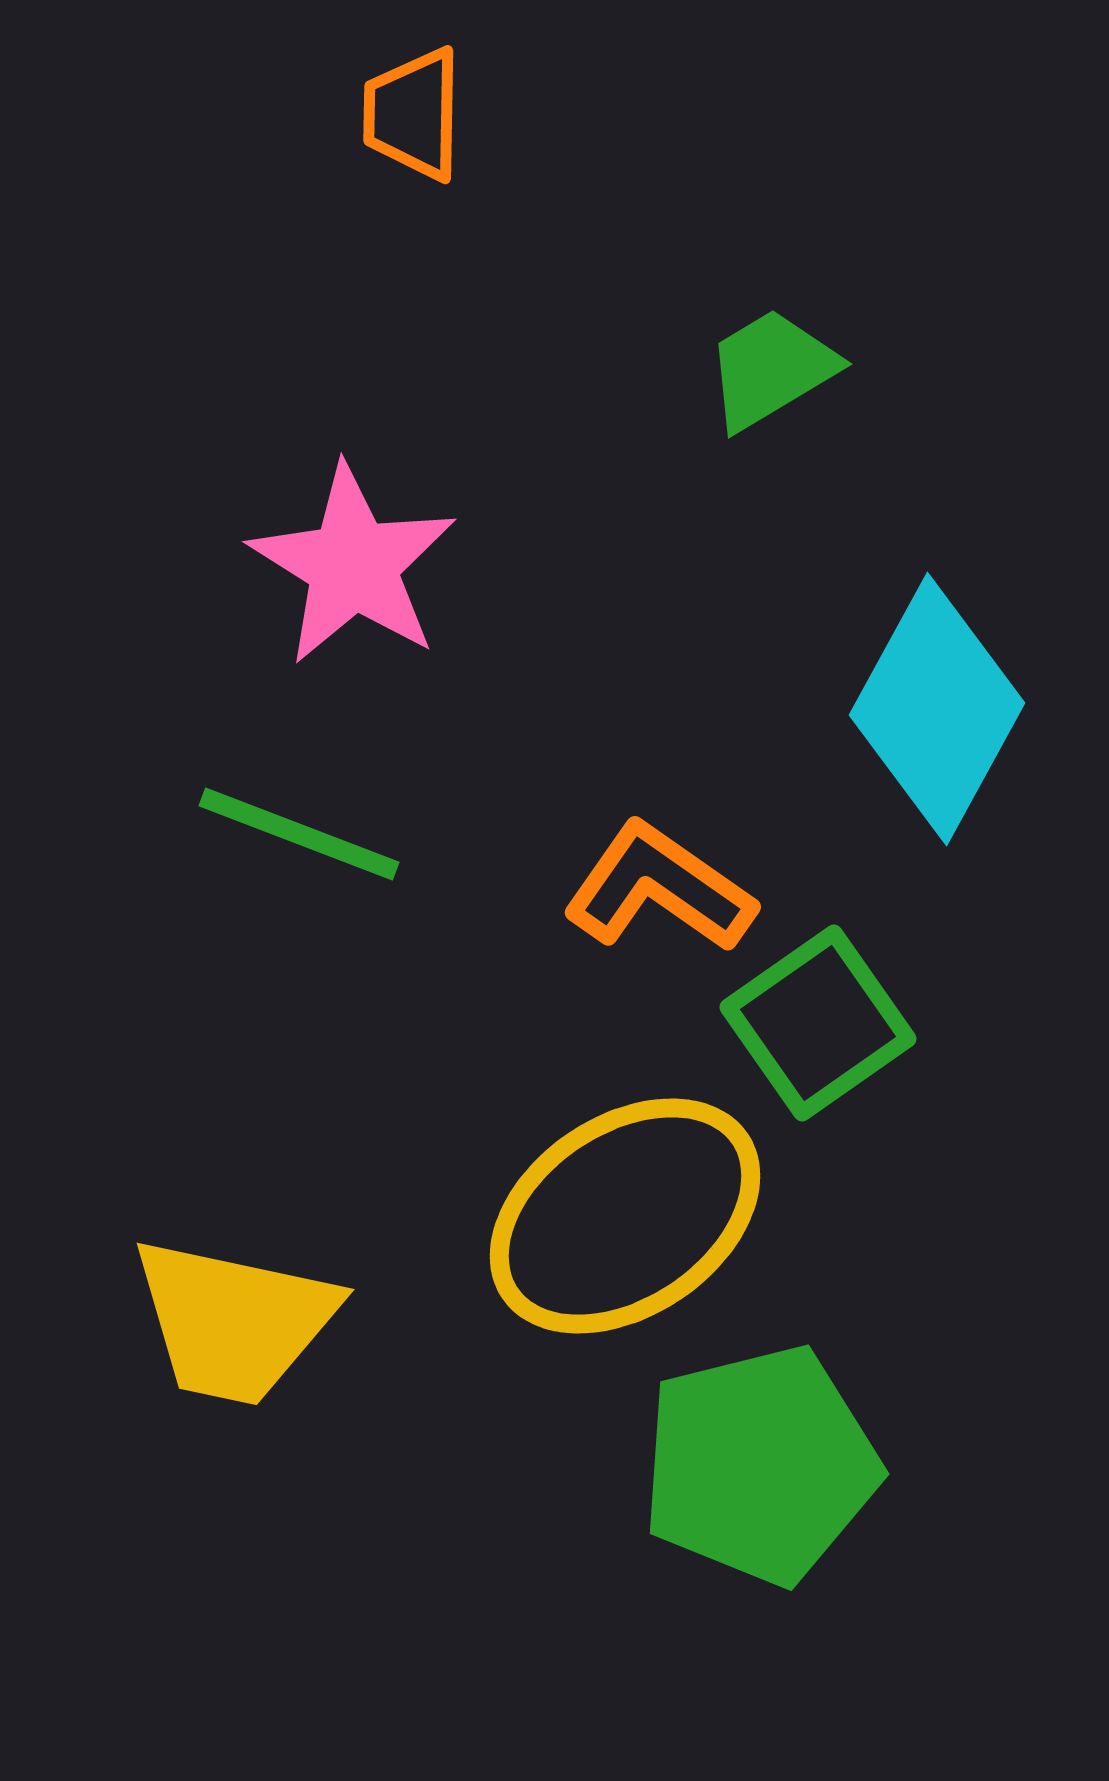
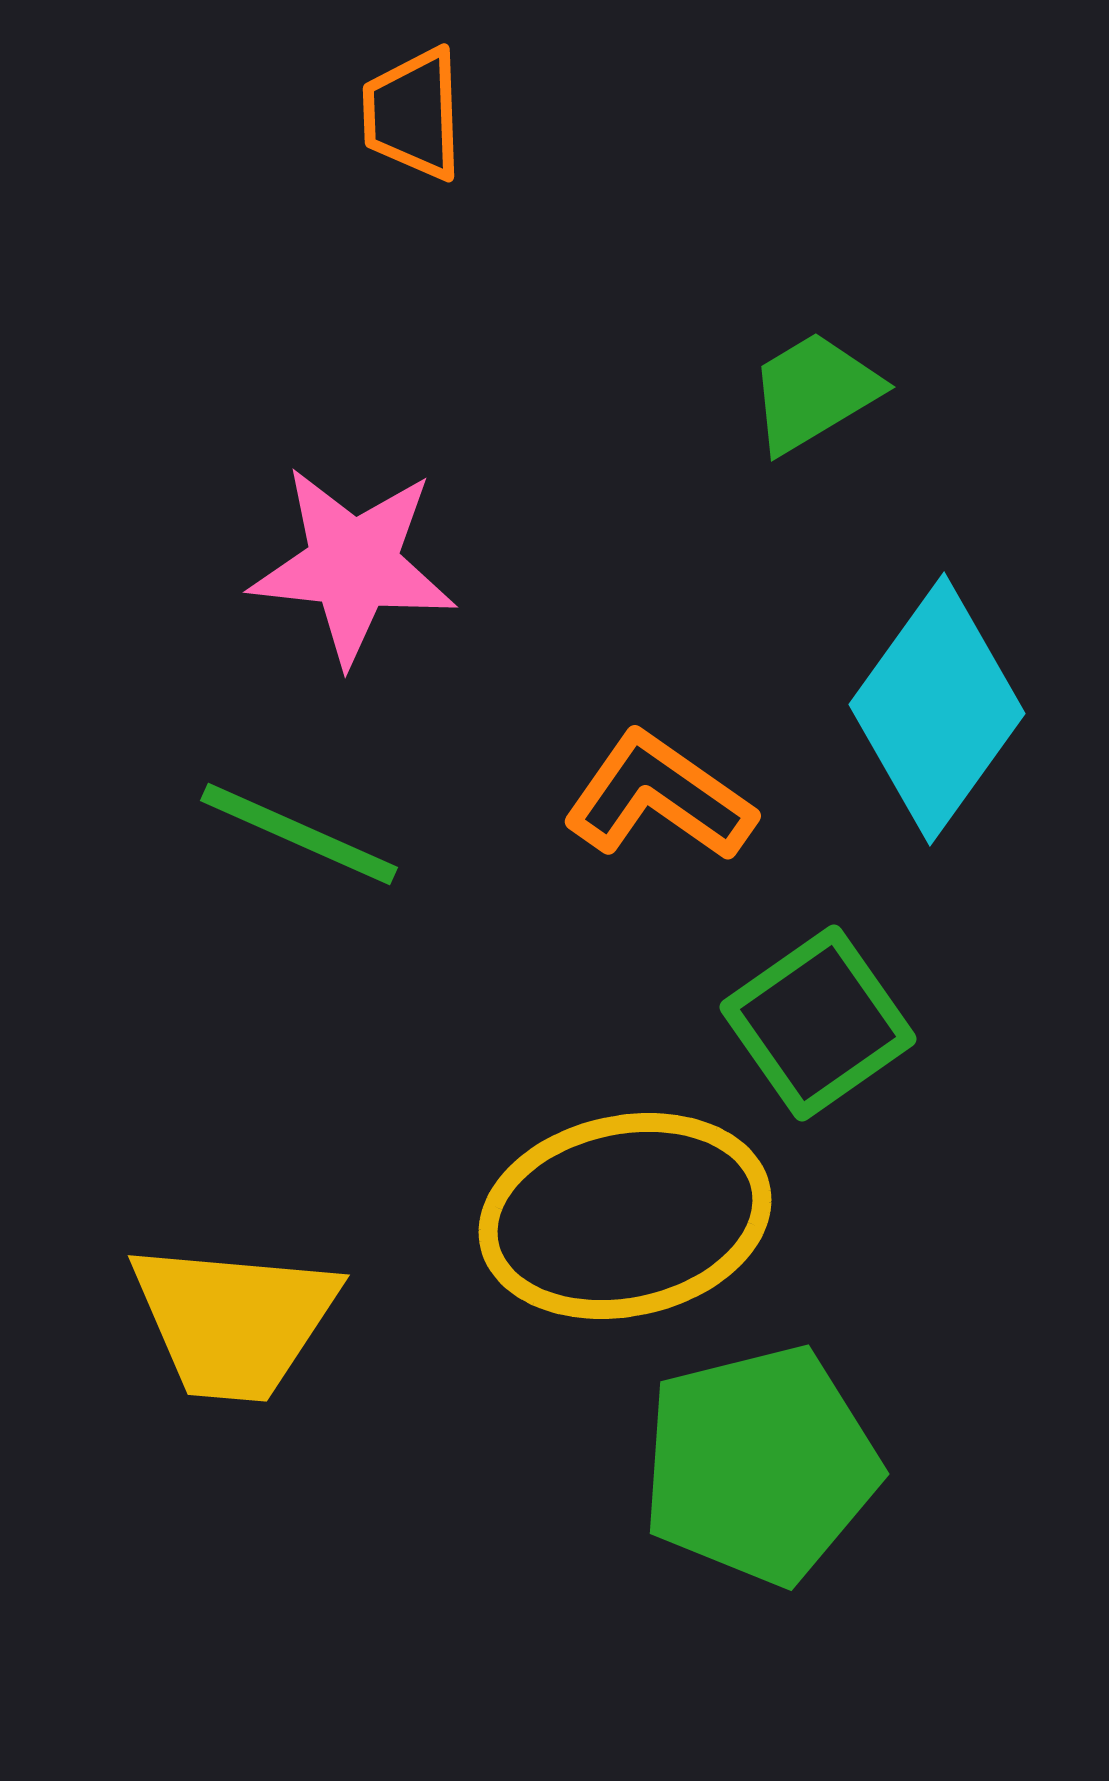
orange trapezoid: rotated 3 degrees counterclockwise
green trapezoid: moved 43 px right, 23 px down
pink star: rotated 26 degrees counterclockwise
cyan diamond: rotated 7 degrees clockwise
green line: rotated 3 degrees clockwise
orange L-shape: moved 91 px up
yellow ellipse: rotated 22 degrees clockwise
yellow trapezoid: rotated 7 degrees counterclockwise
